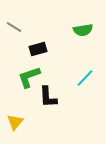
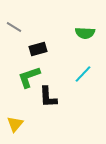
green semicircle: moved 2 px right, 3 px down; rotated 12 degrees clockwise
cyan line: moved 2 px left, 4 px up
yellow triangle: moved 2 px down
